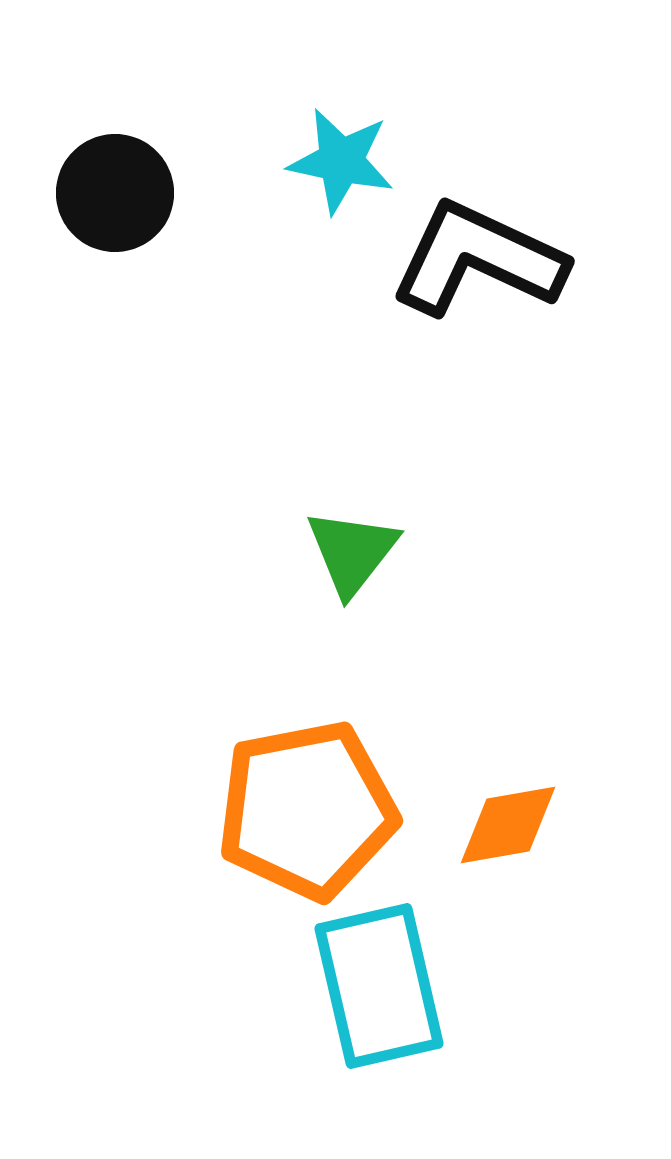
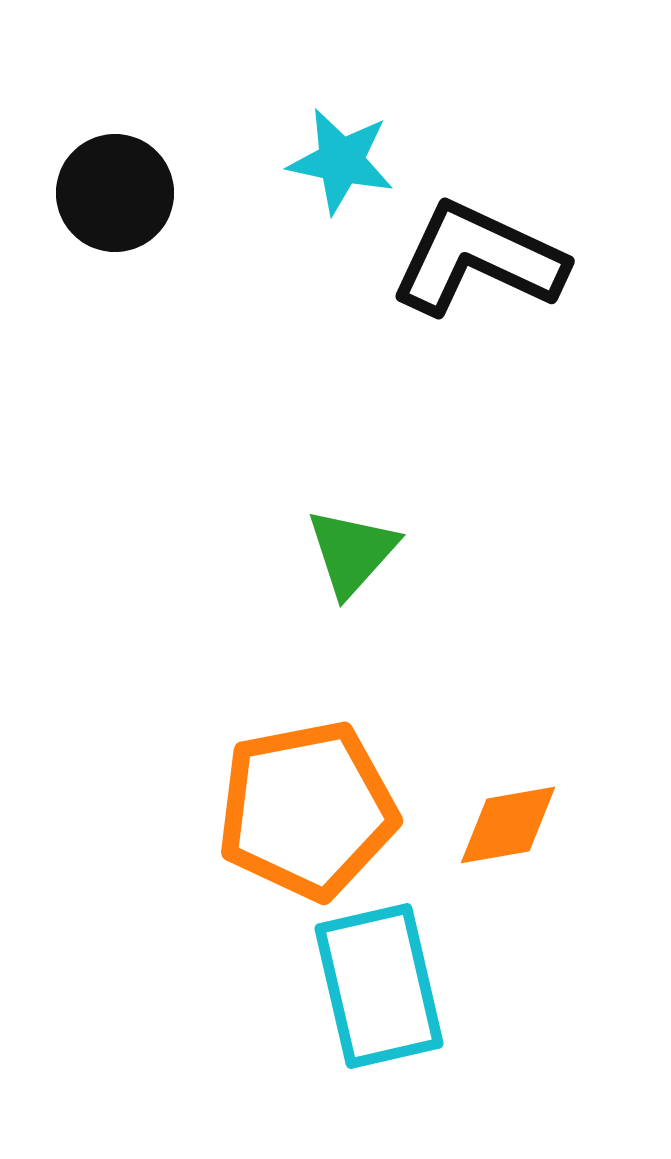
green triangle: rotated 4 degrees clockwise
